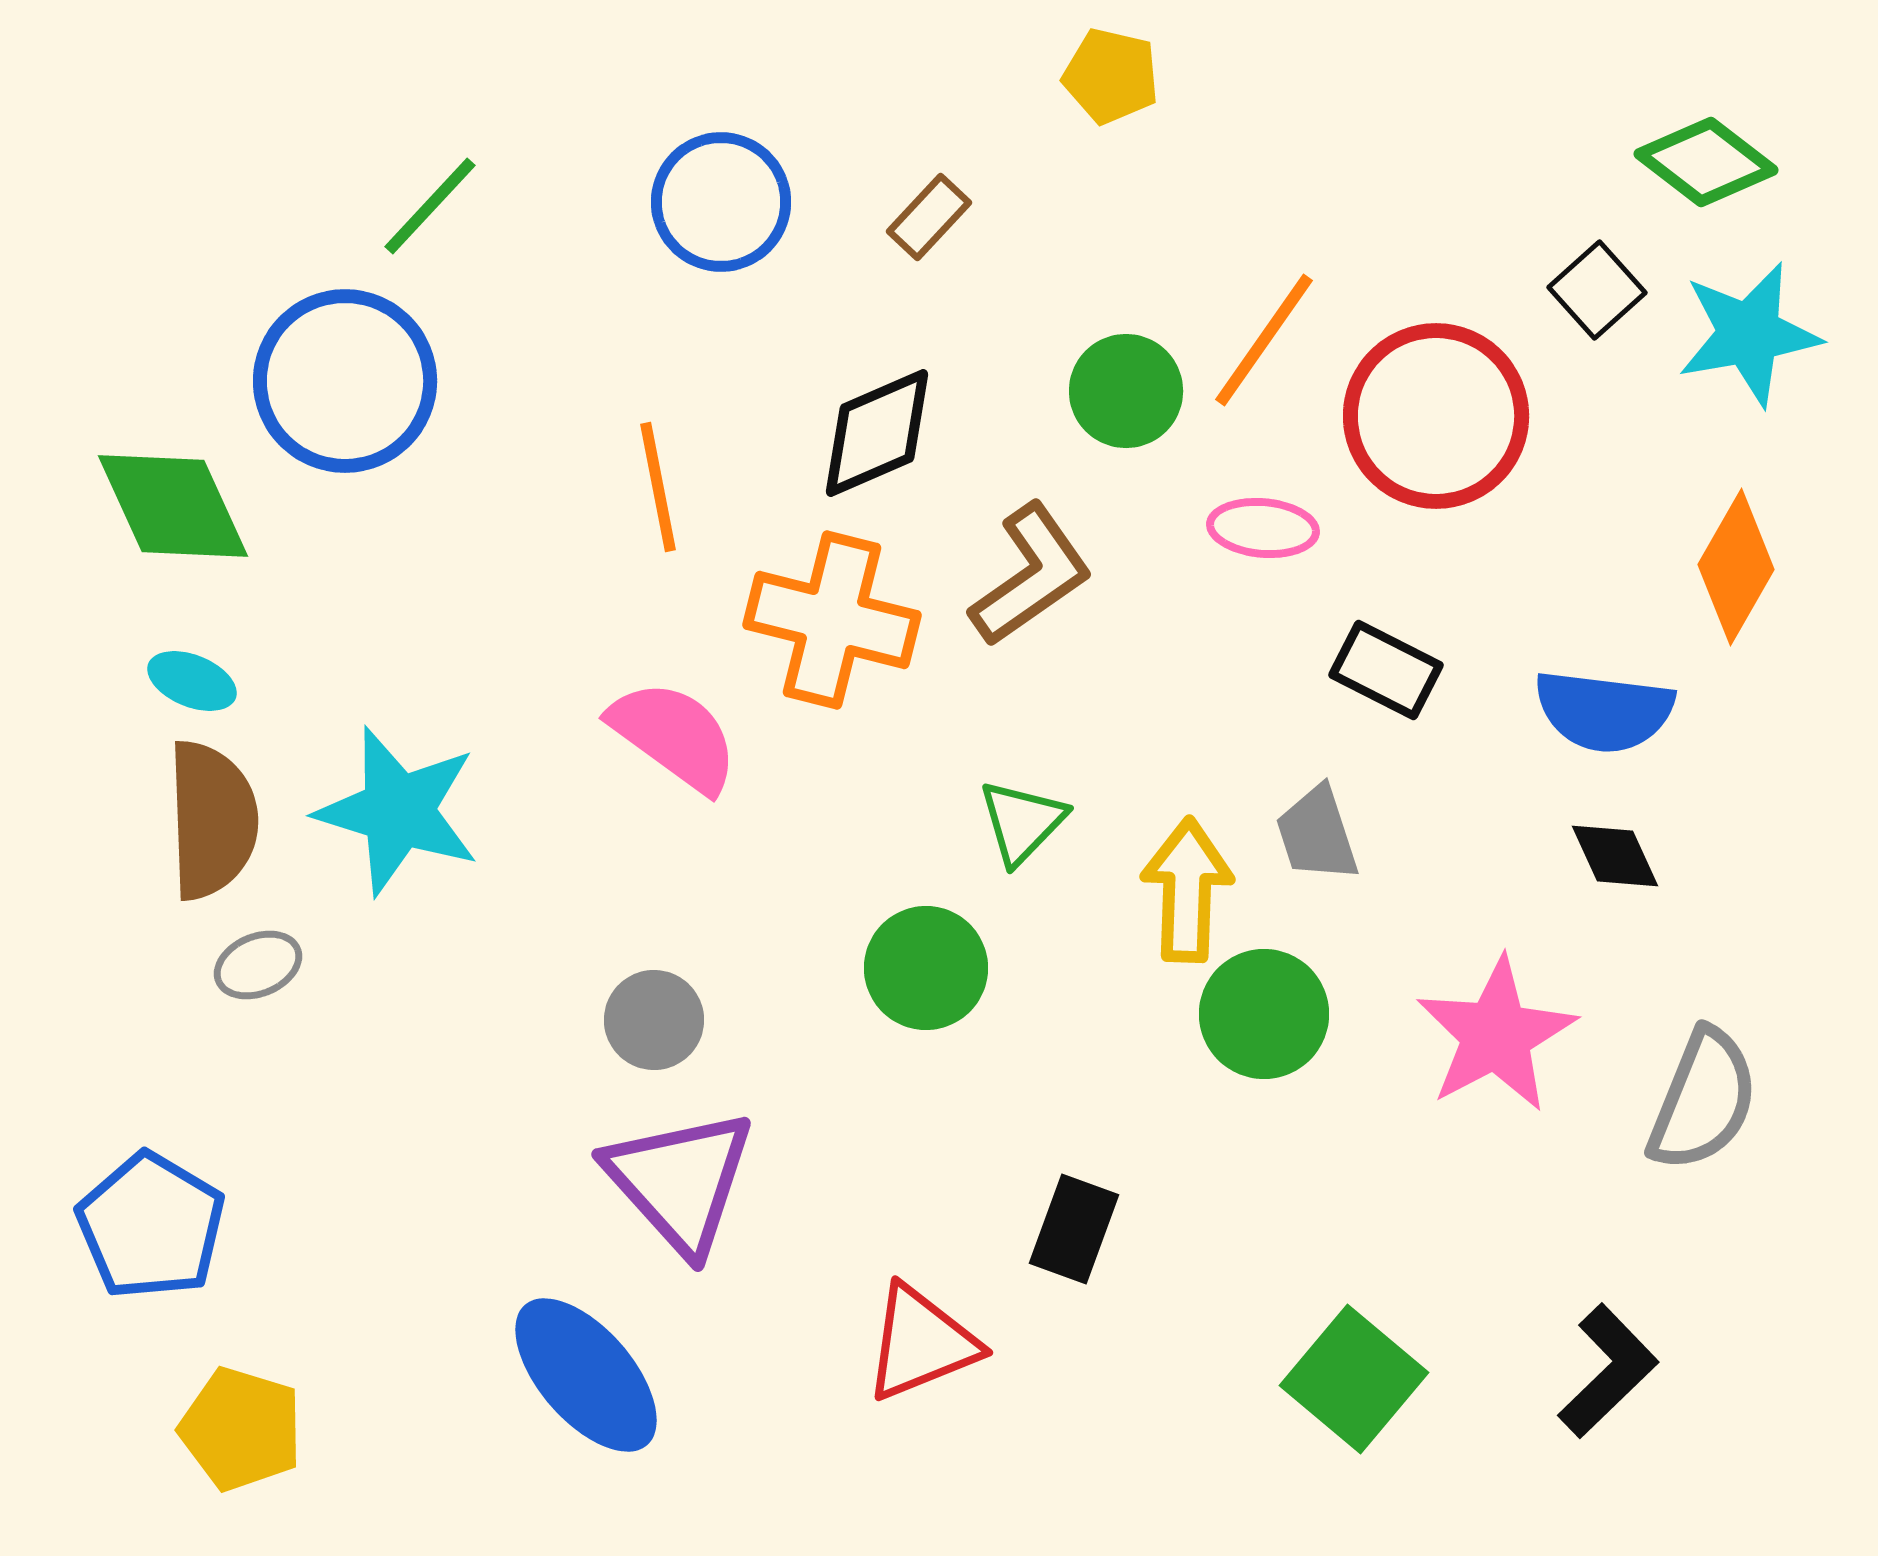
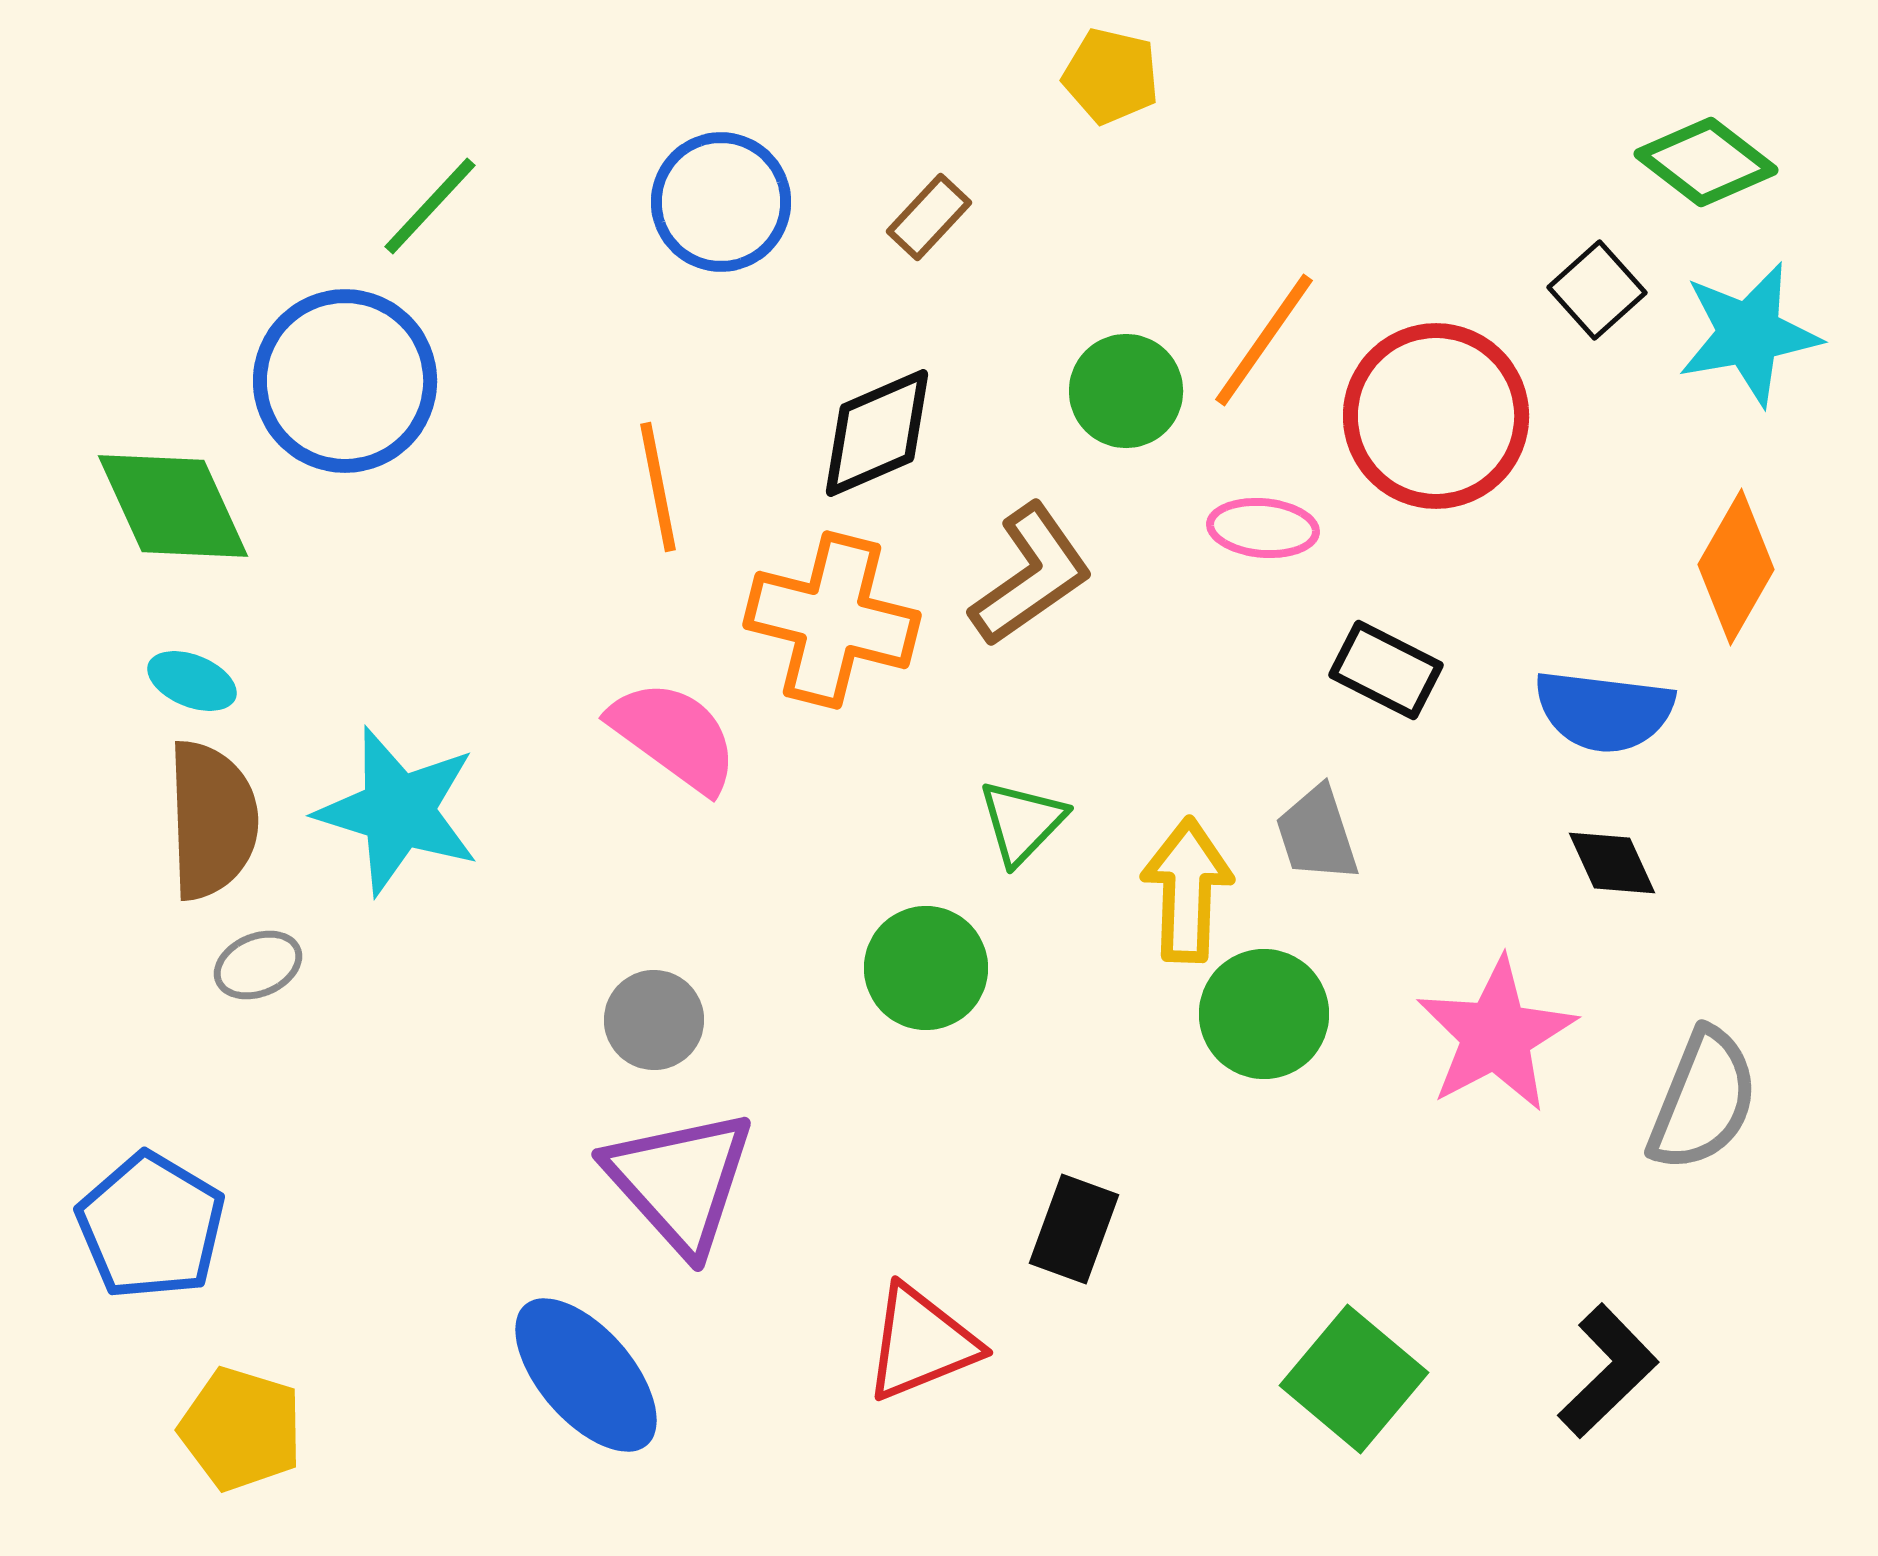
black diamond at (1615, 856): moved 3 px left, 7 px down
